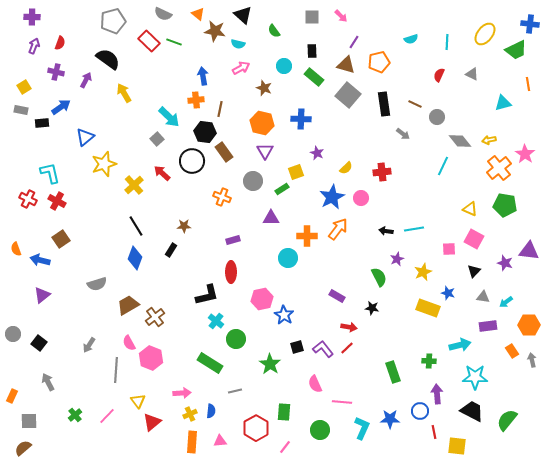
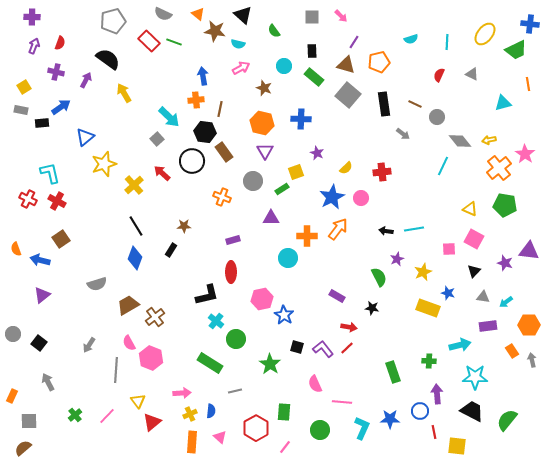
black square at (297, 347): rotated 32 degrees clockwise
pink triangle at (220, 441): moved 4 px up; rotated 48 degrees clockwise
